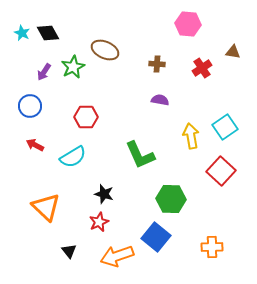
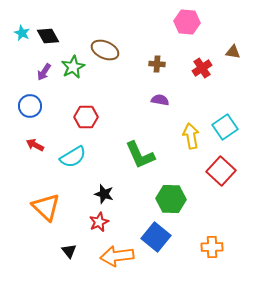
pink hexagon: moved 1 px left, 2 px up
black diamond: moved 3 px down
orange arrow: rotated 12 degrees clockwise
